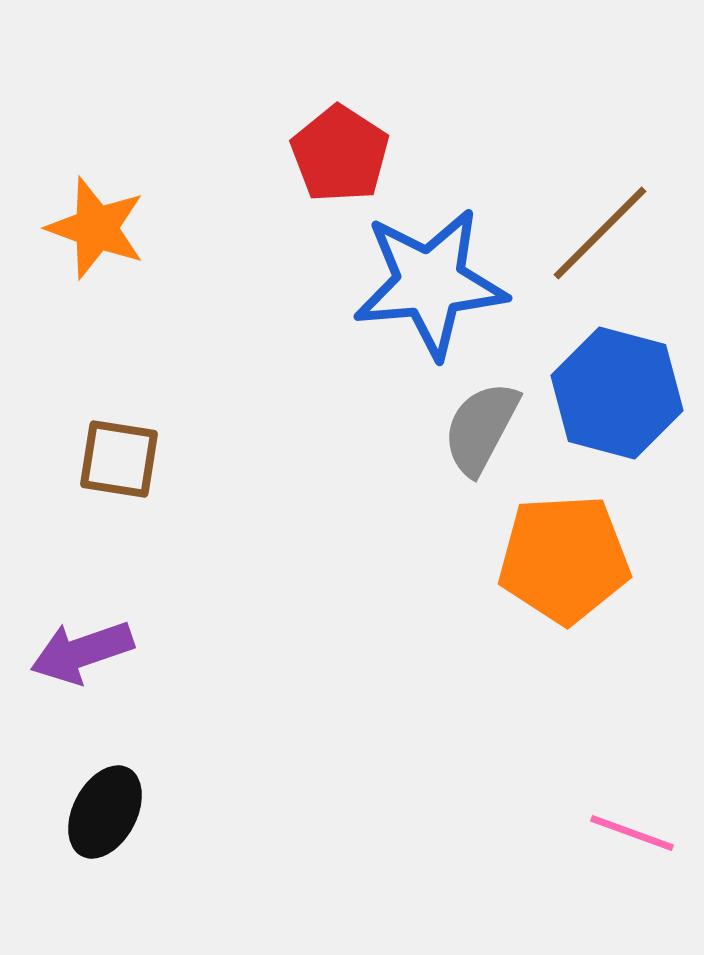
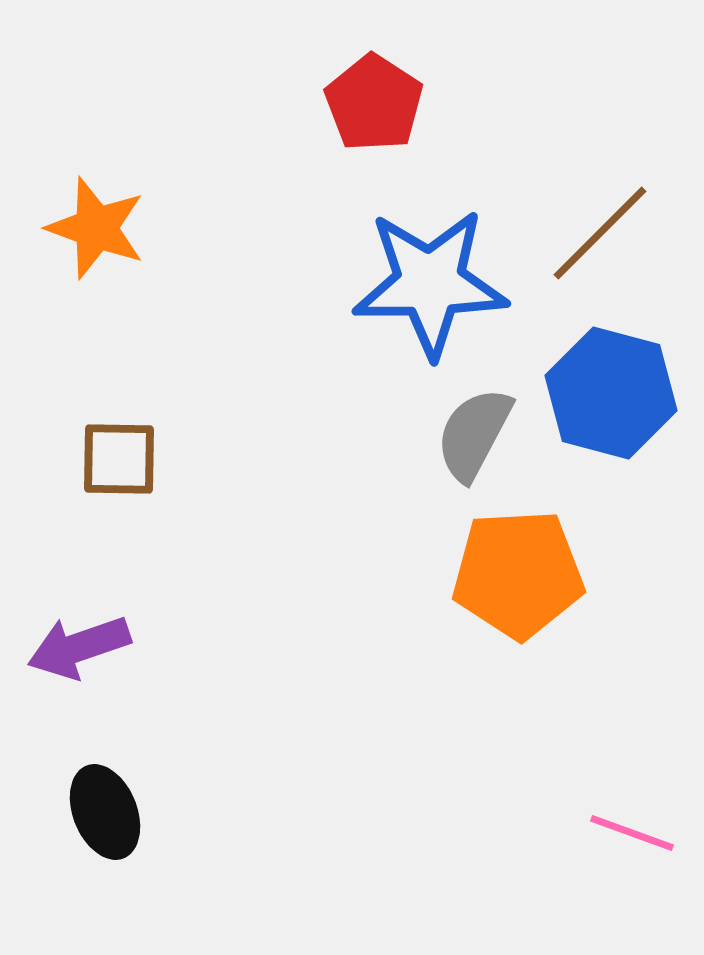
red pentagon: moved 34 px right, 51 px up
blue star: rotated 4 degrees clockwise
blue hexagon: moved 6 px left
gray semicircle: moved 7 px left, 6 px down
brown square: rotated 8 degrees counterclockwise
orange pentagon: moved 46 px left, 15 px down
purple arrow: moved 3 px left, 5 px up
black ellipse: rotated 50 degrees counterclockwise
